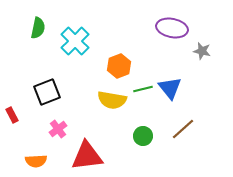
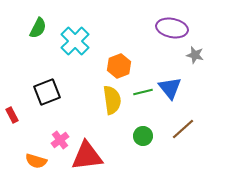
green semicircle: rotated 15 degrees clockwise
gray star: moved 7 px left, 4 px down
green line: moved 3 px down
yellow semicircle: rotated 108 degrees counterclockwise
pink cross: moved 2 px right, 11 px down
orange semicircle: rotated 20 degrees clockwise
